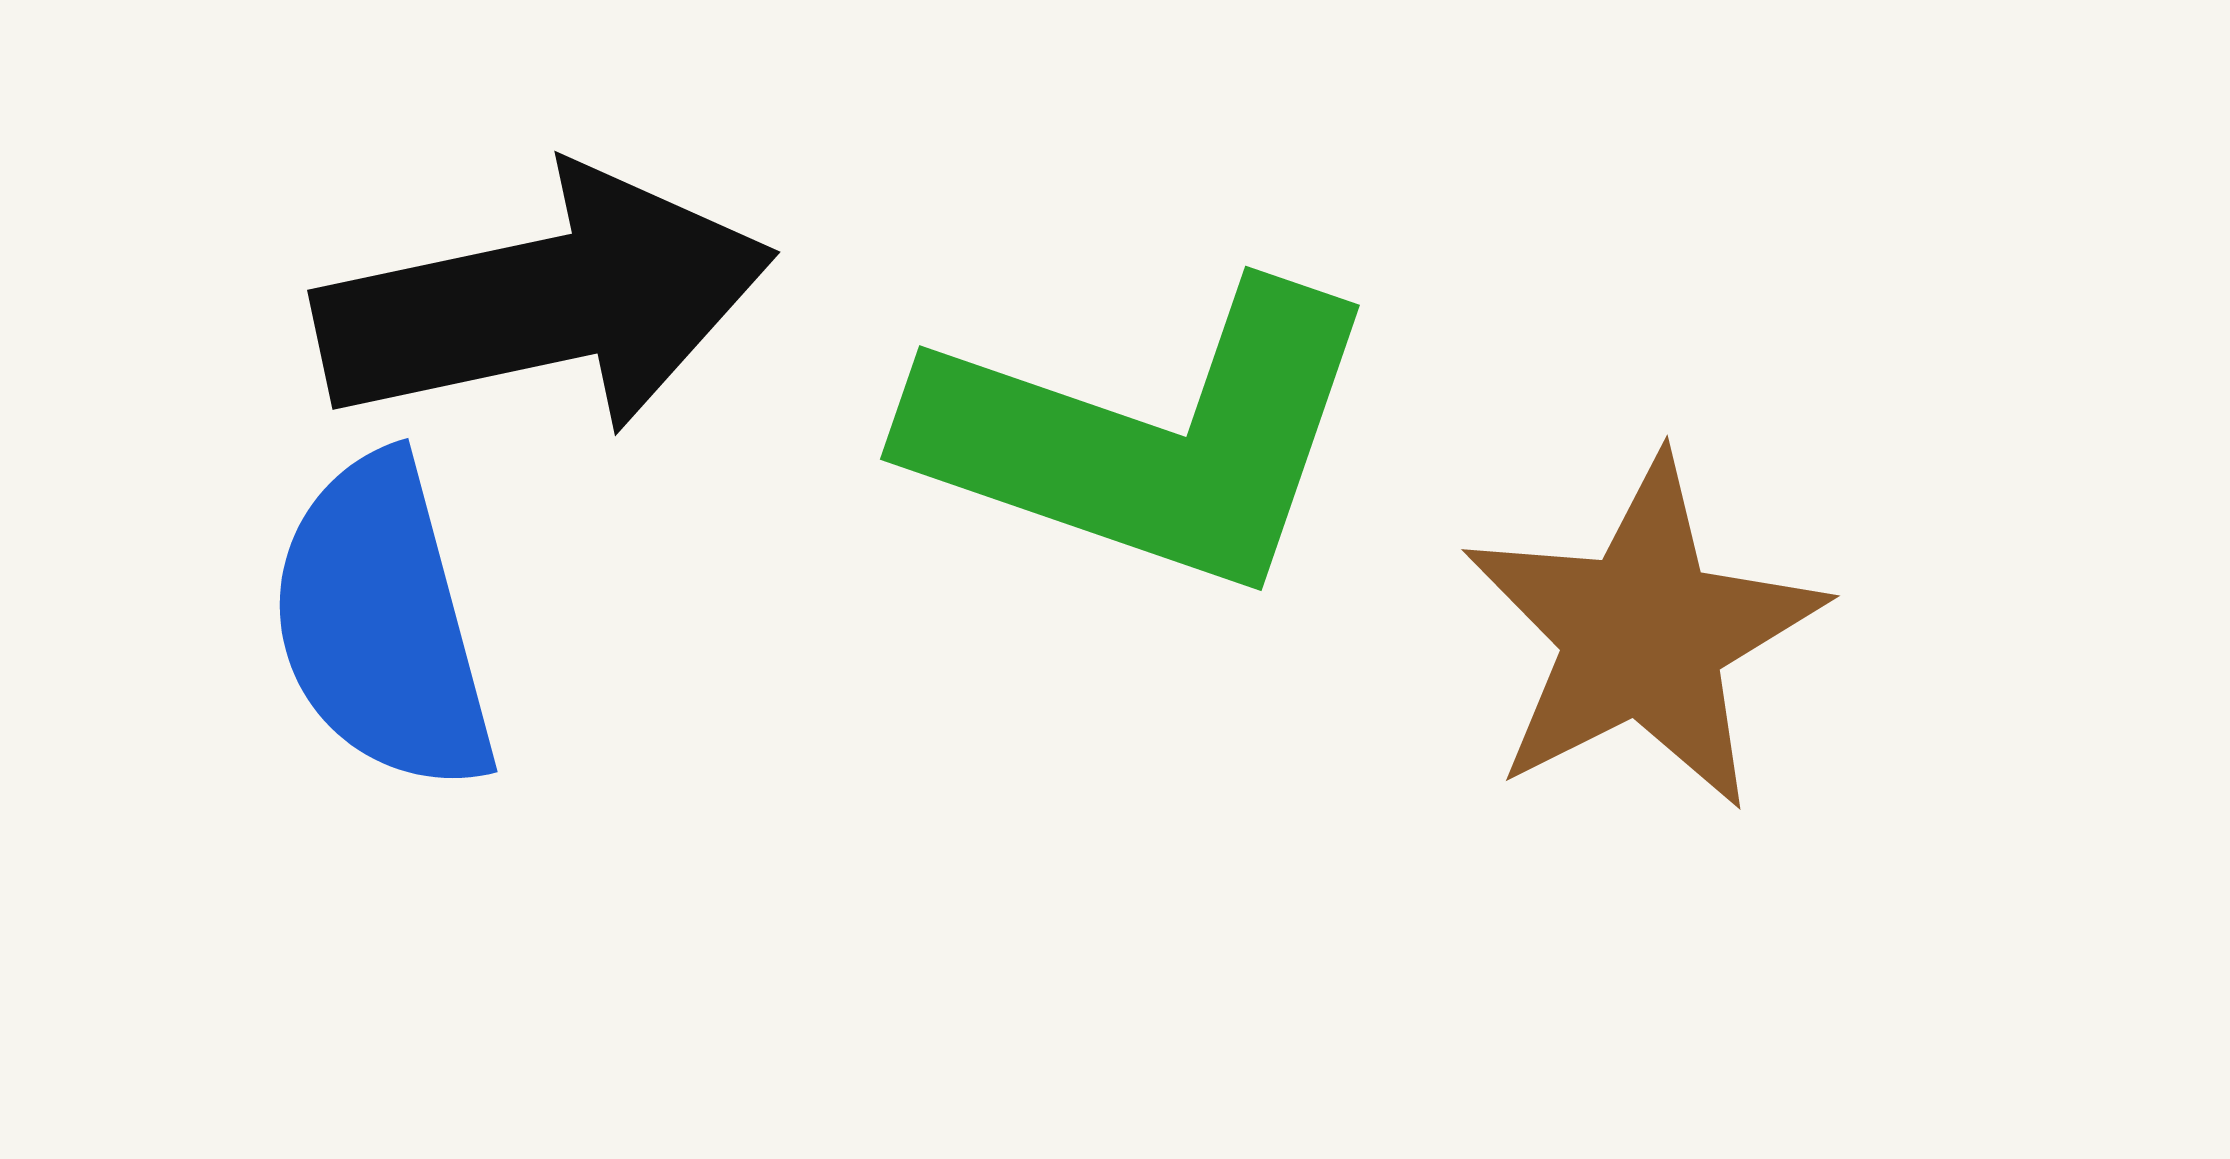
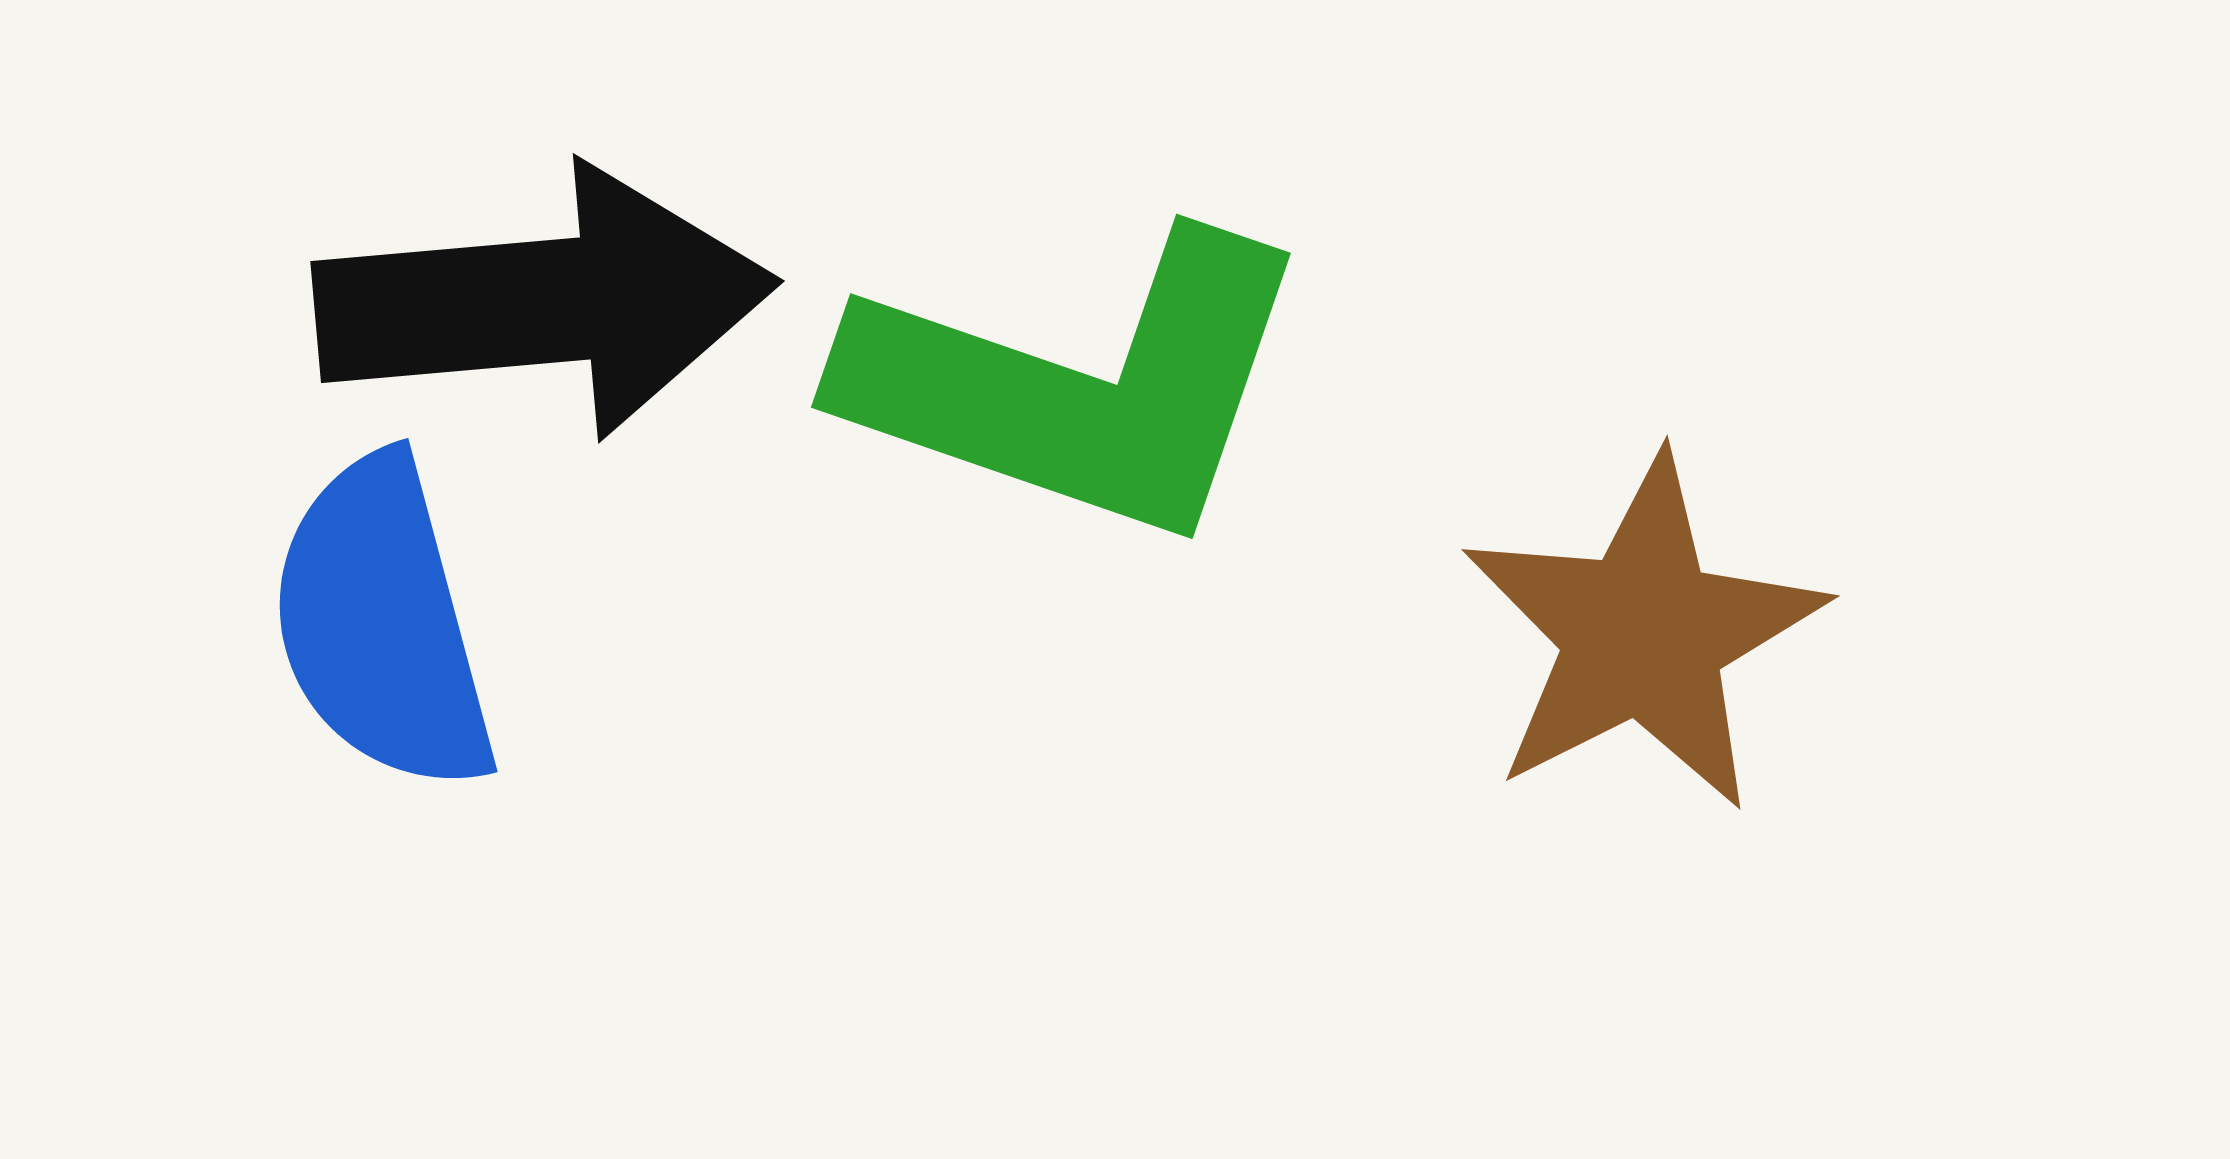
black arrow: rotated 7 degrees clockwise
green L-shape: moved 69 px left, 52 px up
